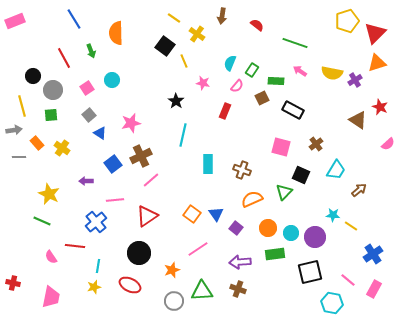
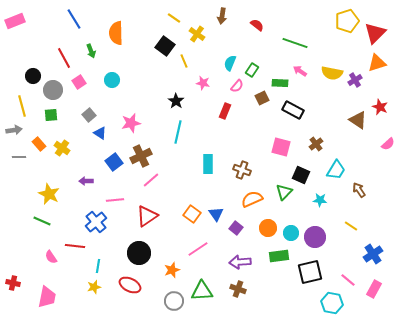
green rectangle at (276, 81): moved 4 px right, 2 px down
pink square at (87, 88): moved 8 px left, 6 px up
cyan line at (183, 135): moved 5 px left, 3 px up
orange rectangle at (37, 143): moved 2 px right, 1 px down
blue square at (113, 164): moved 1 px right, 2 px up
brown arrow at (359, 190): rotated 84 degrees counterclockwise
cyan star at (333, 215): moved 13 px left, 15 px up
green rectangle at (275, 254): moved 4 px right, 2 px down
pink trapezoid at (51, 297): moved 4 px left
